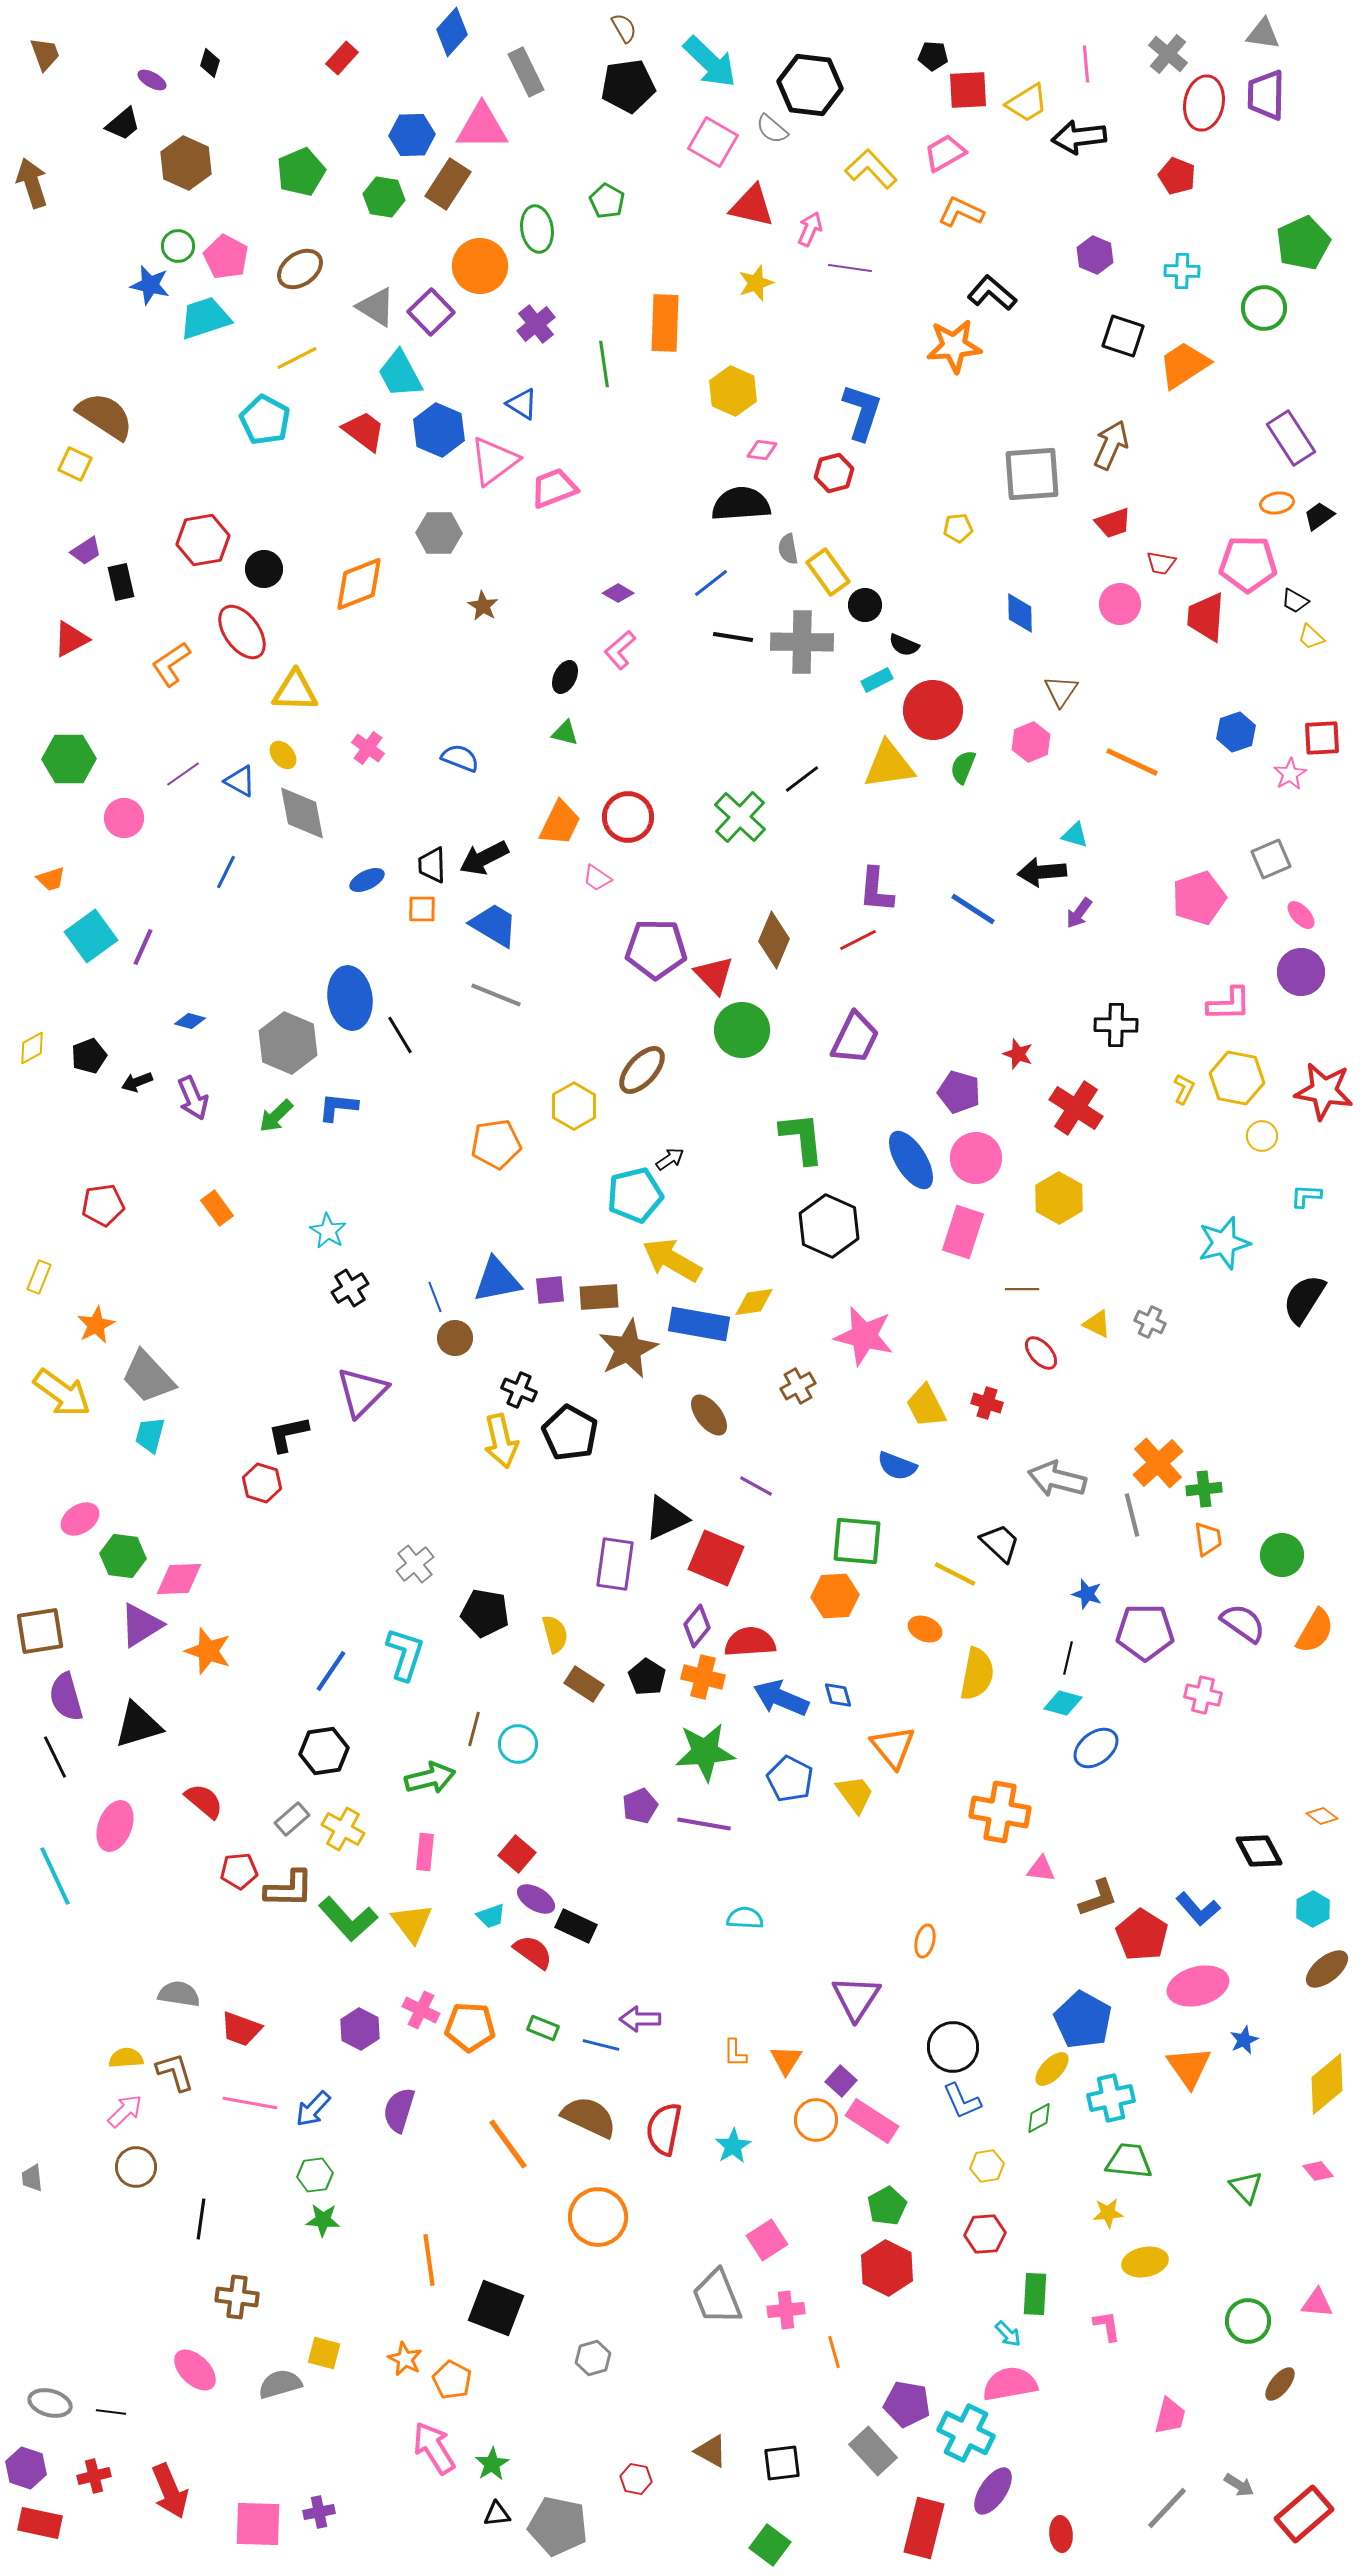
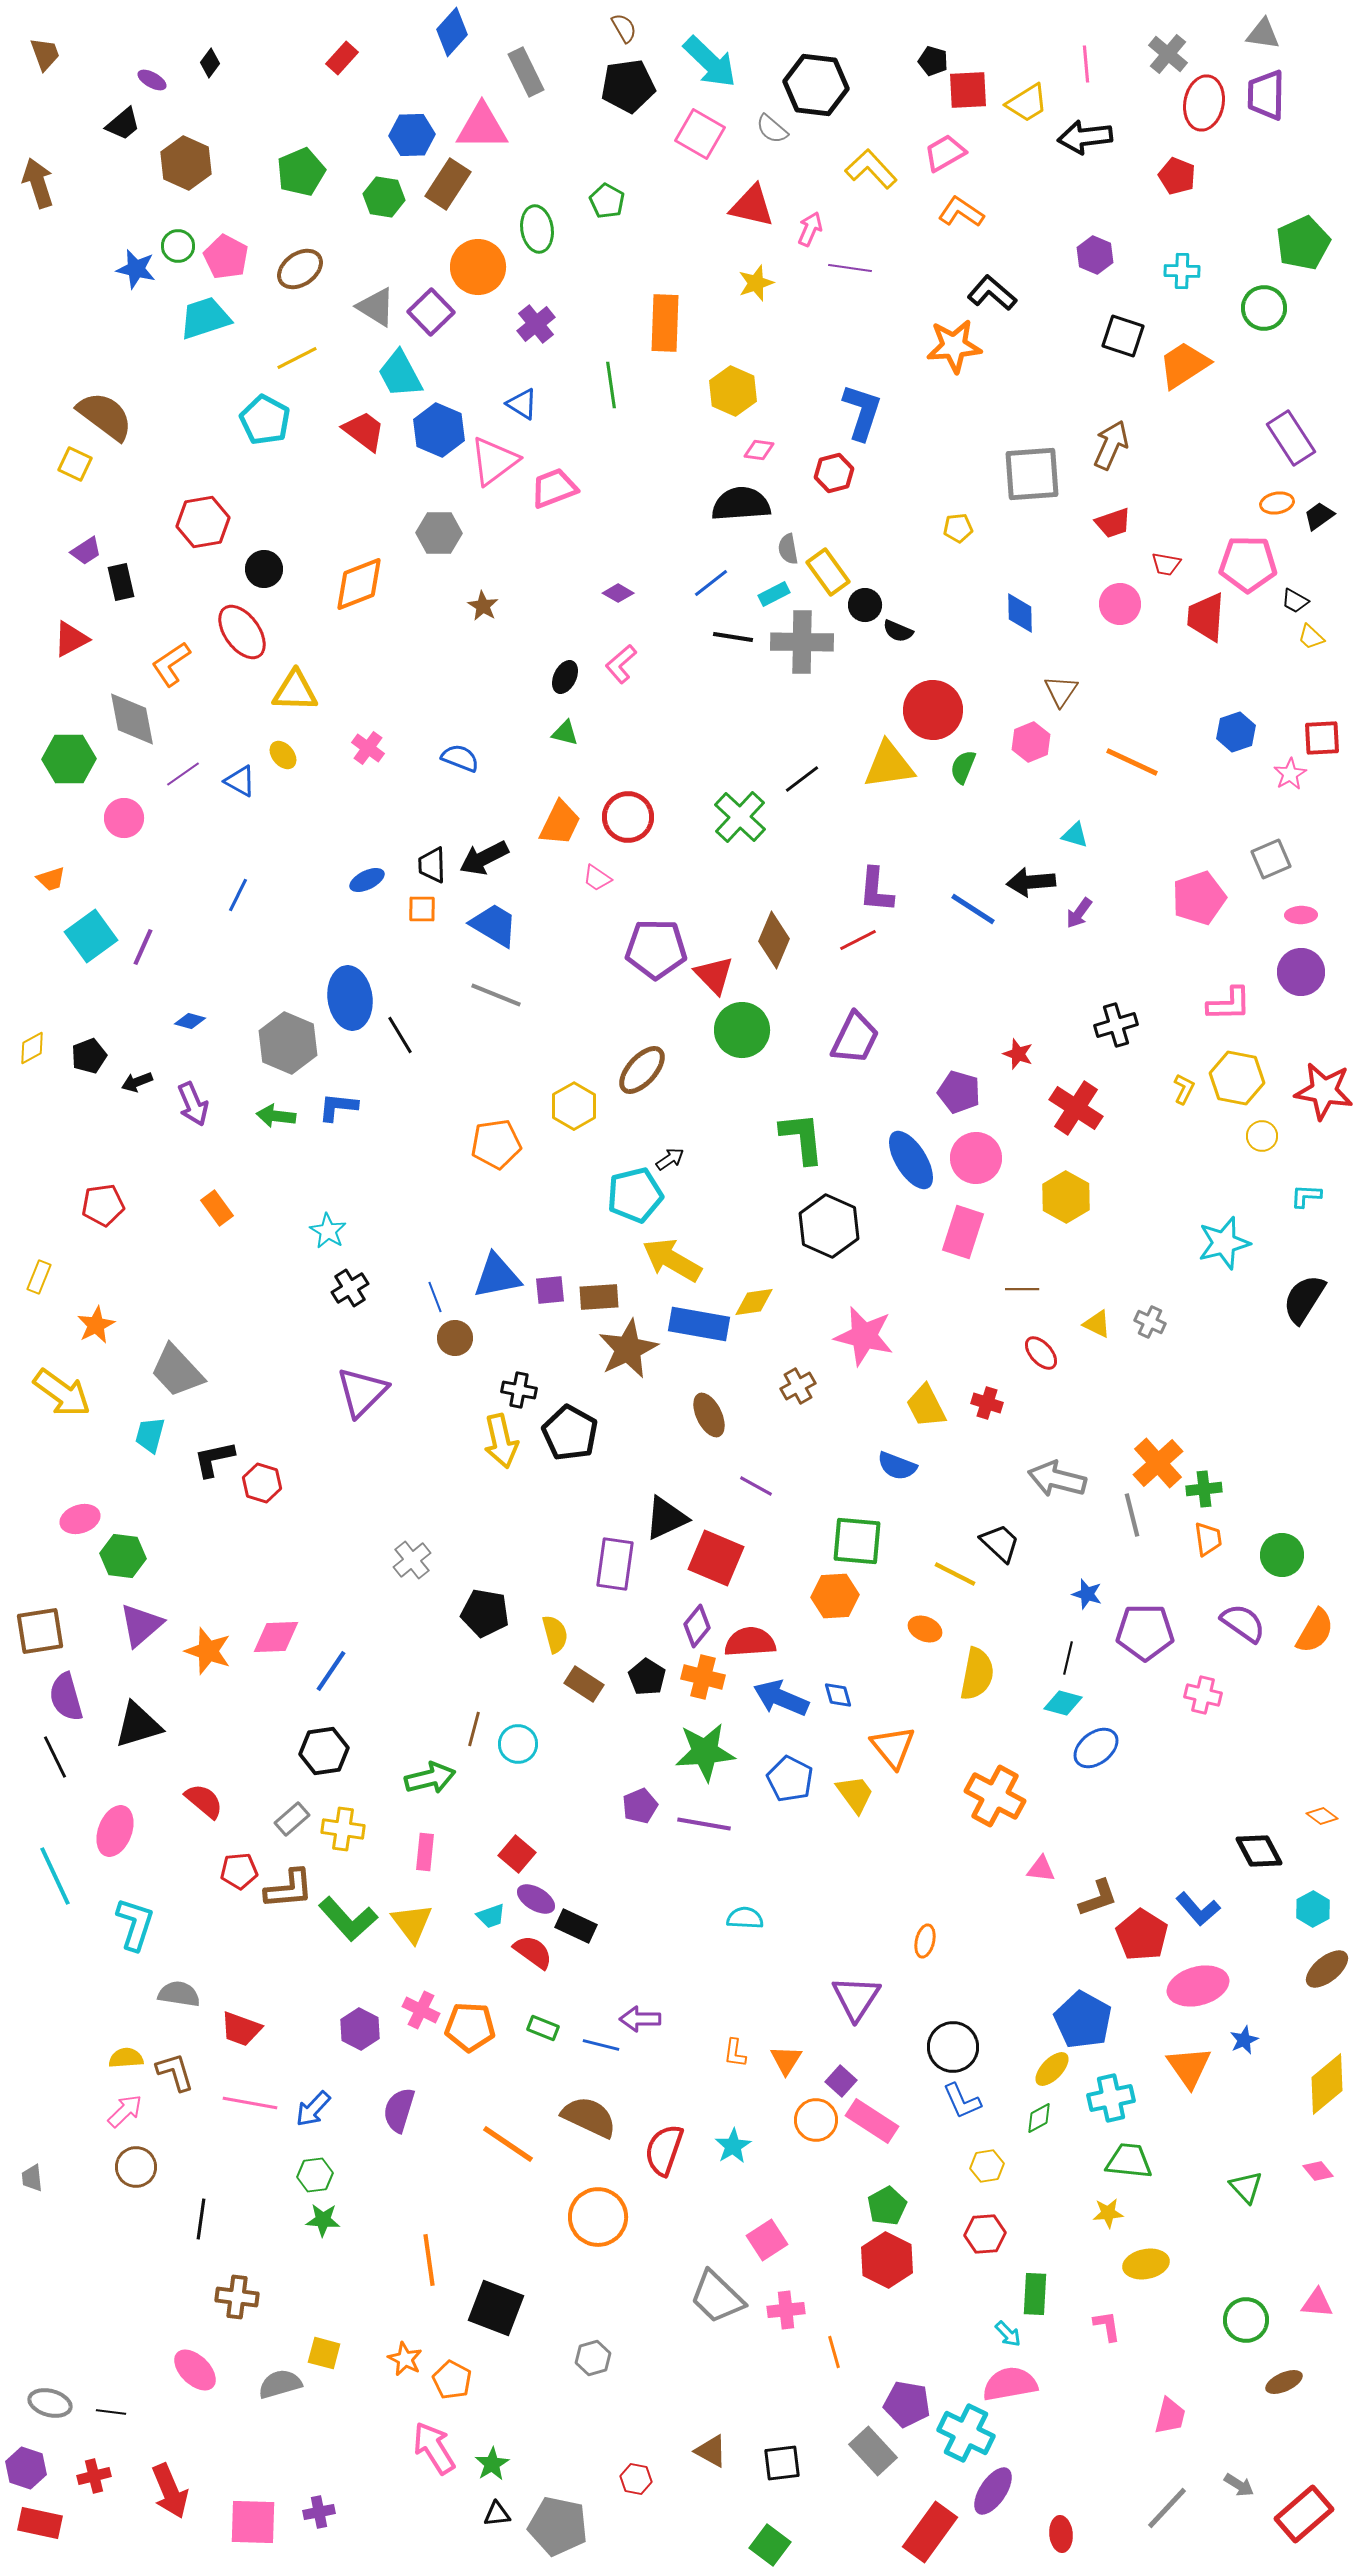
black pentagon at (933, 56): moved 5 px down; rotated 12 degrees clockwise
black diamond at (210, 63): rotated 20 degrees clockwise
black hexagon at (810, 85): moved 6 px right
black arrow at (1079, 137): moved 6 px right
pink square at (713, 142): moved 13 px left, 8 px up
brown arrow at (32, 183): moved 6 px right
orange L-shape at (961, 212): rotated 9 degrees clockwise
orange circle at (480, 266): moved 2 px left, 1 px down
blue star at (150, 285): moved 14 px left, 16 px up
green line at (604, 364): moved 7 px right, 21 px down
brown semicircle at (105, 416): rotated 4 degrees clockwise
pink diamond at (762, 450): moved 3 px left
red hexagon at (203, 540): moved 18 px up
red trapezoid at (1161, 563): moved 5 px right, 1 px down
black semicircle at (904, 645): moved 6 px left, 14 px up
pink L-shape at (620, 650): moved 1 px right, 14 px down
cyan rectangle at (877, 680): moved 103 px left, 86 px up
gray diamond at (302, 813): moved 170 px left, 94 px up
blue line at (226, 872): moved 12 px right, 23 px down
black arrow at (1042, 872): moved 11 px left, 10 px down
pink ellipse at (1301, 915): rotated 48 degrees counterclockwise
black cross at (1116, 1025): rotated 18 degrees counterclockwise
purple arrow at (193, 1098): moved 6 px down
green arrow at (276, 1116): rotated 51 degrees clockwise
yellow hexagon at (1059, 1198): moved 7 px right, 1 px up
blue triangle at (497, 1280): moved 4 px up
gray trapezoid at (148, 1377): moved 29 px right, 6 px up
black cross at (519, 1390): rotated 12 degrees counterclockwise
brown ellipse at (709, 1415): rotated 12 degrees clockwise
black L-shape at (288, 1434): moved 74 px left, 25 px down
pink ellipse at (80, 1519): rotated 15 degrees clockwise
gray cross at (415, 1564): moved 3 px left, 4 px up
pink diamond at (179, 1579): moved 97 px right, 58 px down
purple triangle at (141, 1625): rotated 9 degrees counterclockwise
cyan L-shape at (405, 1654): moved 270 px left, 270 px down
orange cross at (1000, 1812): moved 5 px left, 16 px up; rotated 18 degrees clockwise
pink ellipse at (115, 1826): moved 5 px down
yellow cross at (343, 1829): rotated 21 degrees counterclockwise
brown L-shape at (289, 1889): rotated 6 degrees counterclockwise
orange L-shape at (735, 2053): rotated 8 degrees clockwise
red semicircle at (664, 2129): moved 21 px down; rotated 8 degrees clockwise
orange line at (508, 2144): rotated 20 degrees counterclockwise
yellow ellipse at (1145, 2262): moved 1 px right, 2 px down
red hexagon at (887, 2268): moved 8 px up
gray trapezoid at (717, 2297): rotated 24 degrees counterclockwise
green circle at (1248, 2321): moved 2 px left, 1 px up
brown ellipse at (1280, 2384): moved 4 px right, 2 px up; rotated 27 degrees clockwise
pink square at (258, 2524): moved 5 px left, 2 px up
red rectangle at (924, 2528): moved 6 px right, 4 px down; rotated 22 degrees clockwise
